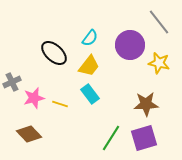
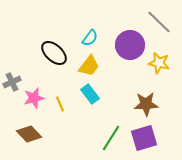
gray line: rotated 8 degrees counterclockwise
yellow line: rotated 49 degrees clockwise
